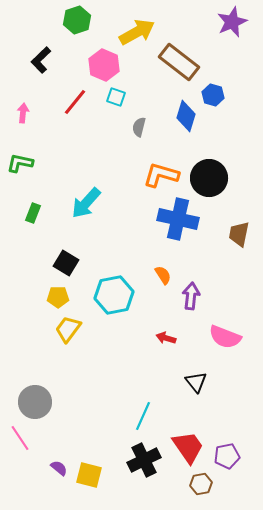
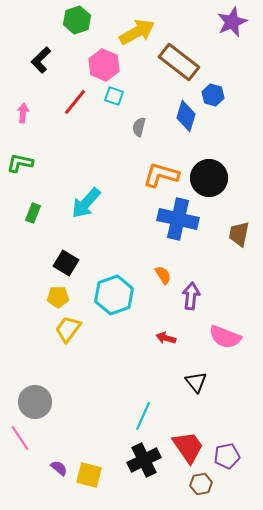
cyan square: moved 2 px left, 1 px up
cyan hexagon: rotated 9 degrees counterclockwise
